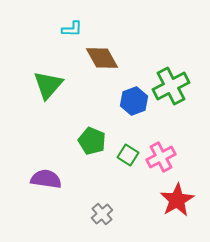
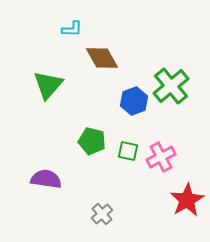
green cross: rotated 12 degrees counterclockwise
green pentagon: rotated 8 degrees counterclockwise
green square: moved 4 px up; rotated 20 degrees counterclockwise
red star: moved 10 px right
